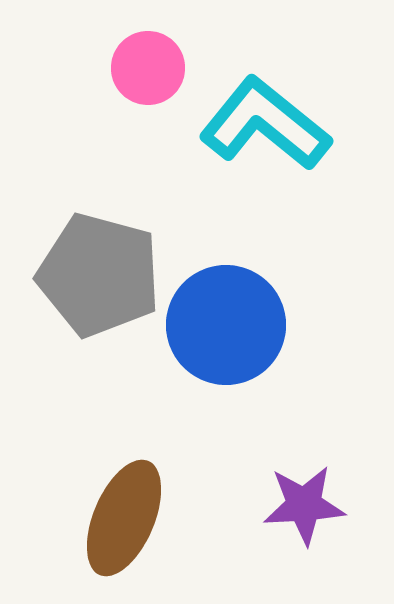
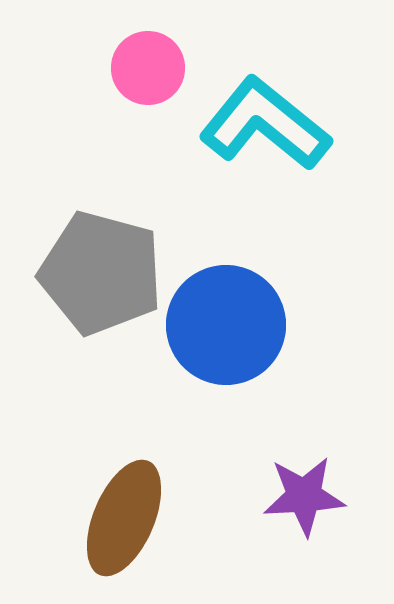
gray pentagon: moved 2 px right, 2 px up
purple star: moved 9 px up
